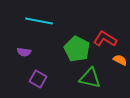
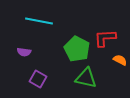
red L-shape: moved 1 px up; rotated 35 degrees counterclockwise
green triangle: moved 4 px left
